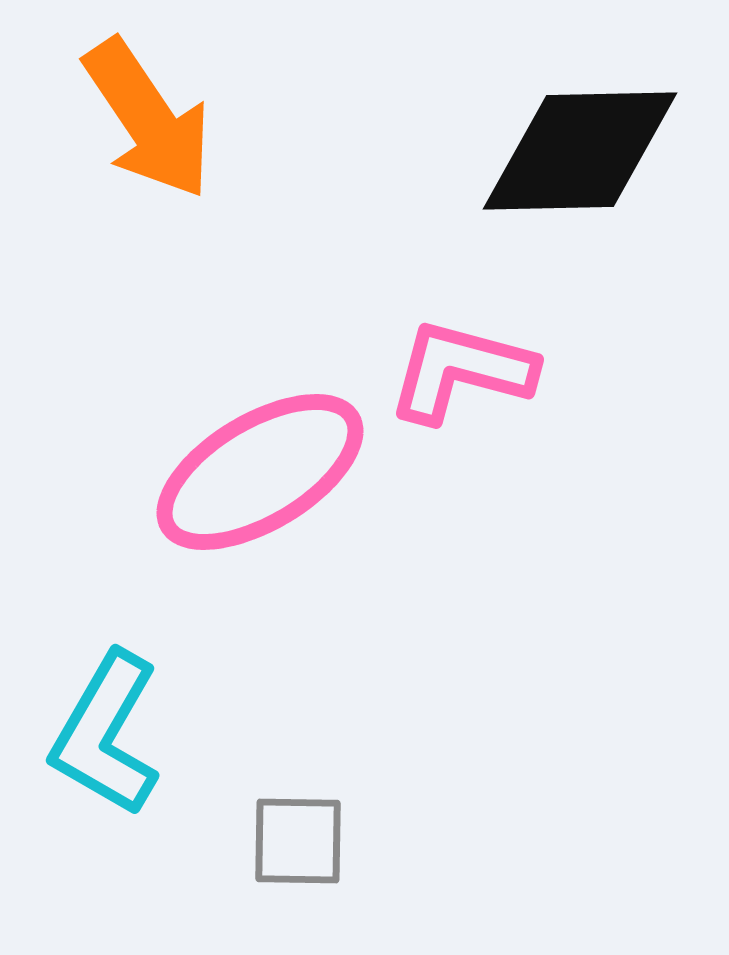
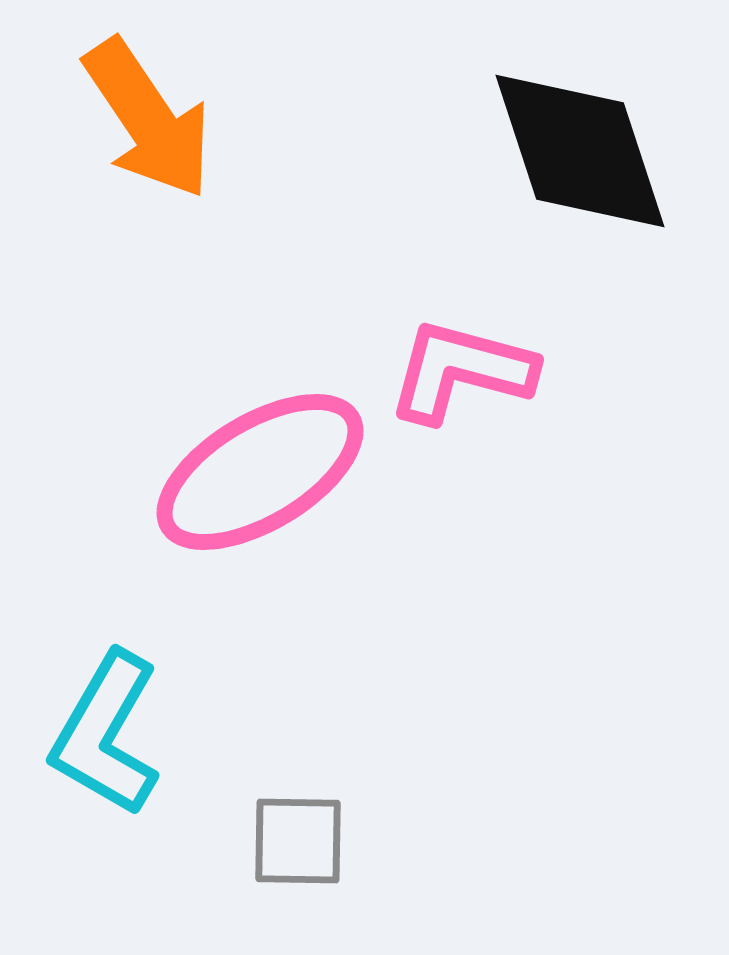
black diamond: rotated 73 degrees clockwise
